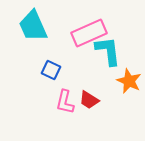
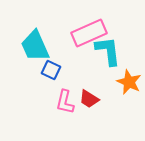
cyan trapezoid: moved 2 px right, 20 px down
orange star: moved 1 px down
red trapezoid: moved 1 px up
